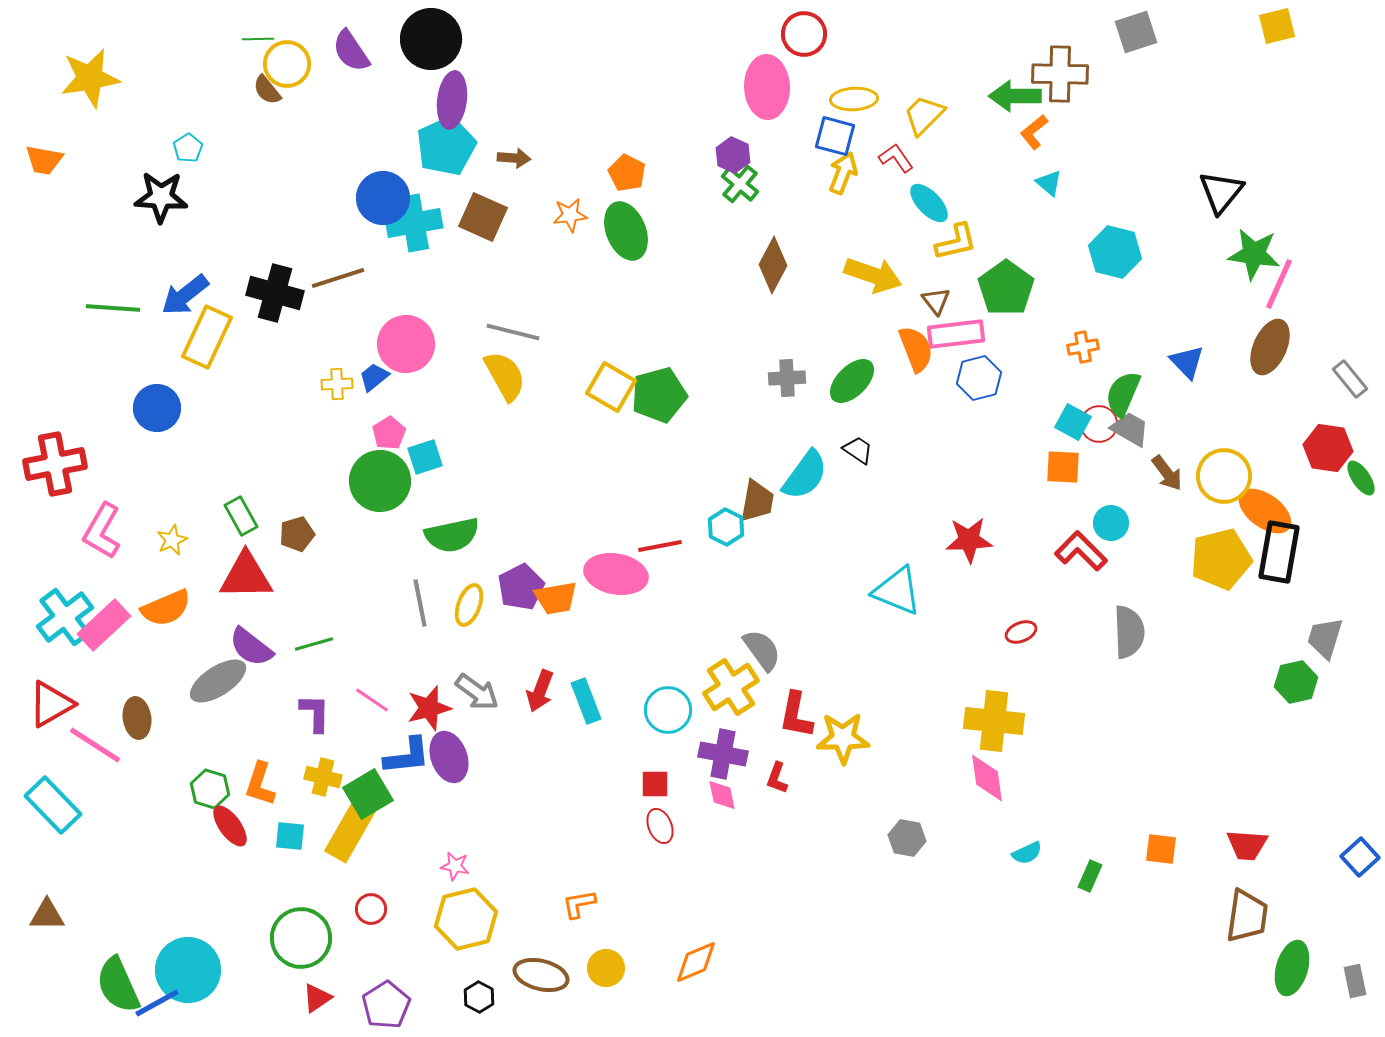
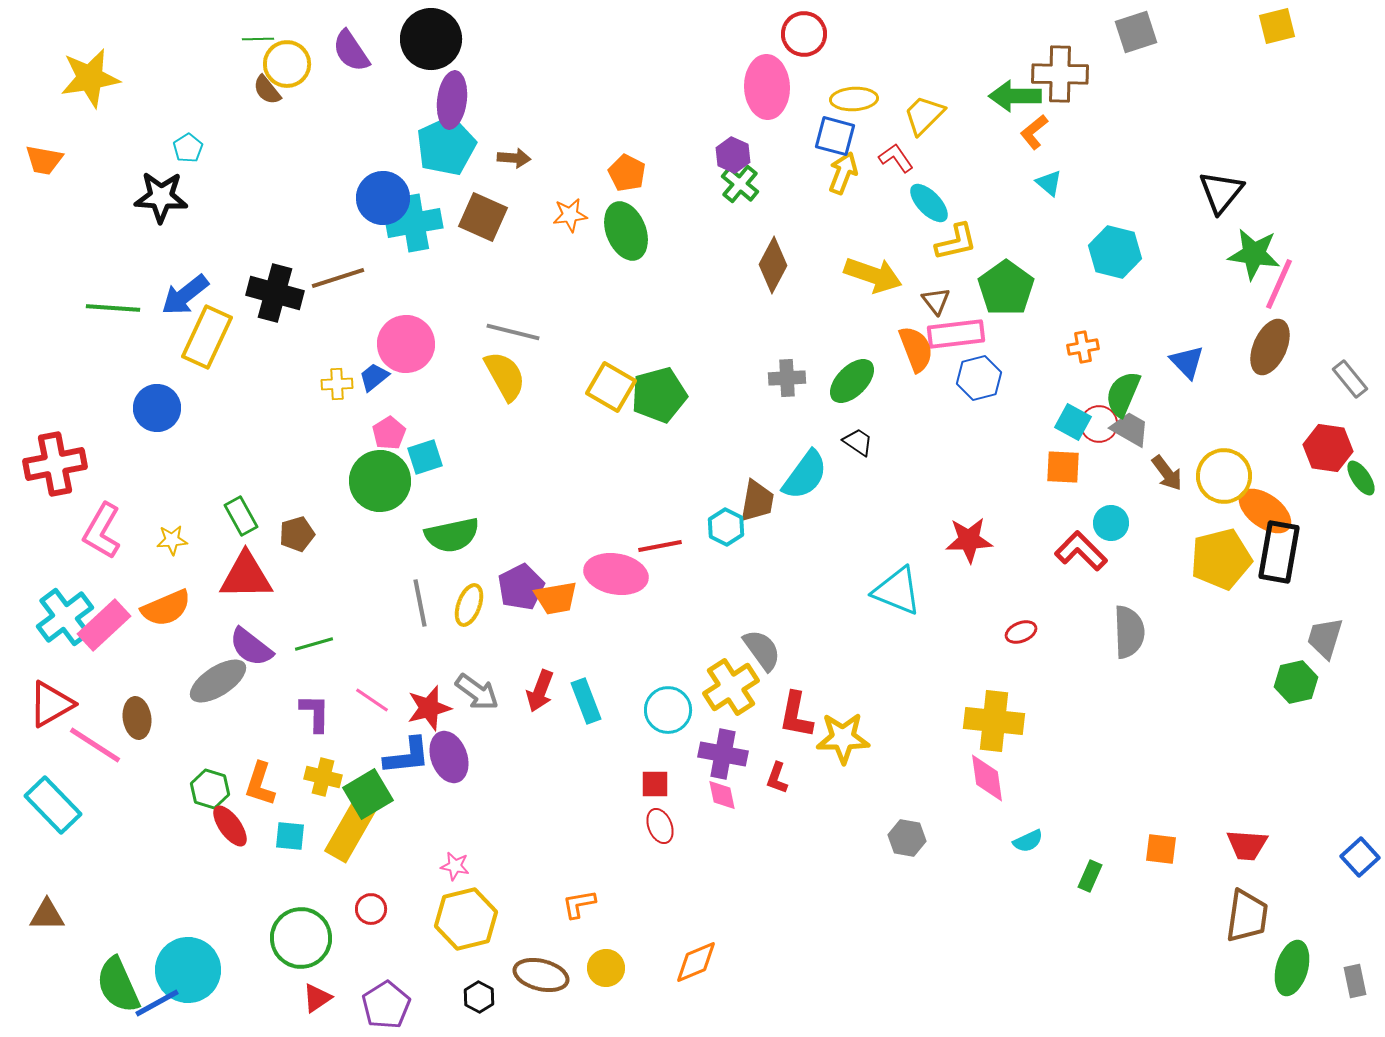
black trapezoid at (858, 450): moved 8 px up
yellow star at (172, 540): rotated 20 degrees clockwise
cyan semicircle at (1027, 853): moved 1 px right, 12 px up
